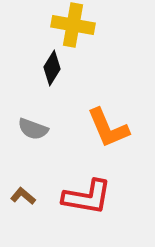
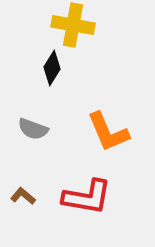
orange L-shape: moved 4 px down
